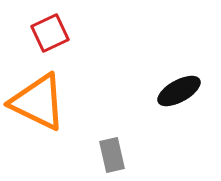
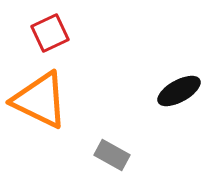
orange triangle: moved 2 px right, 2 px up
gray rectangle: rotated 48 degrees counterclockwise
